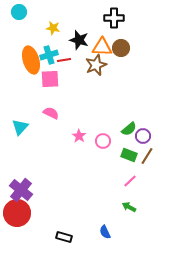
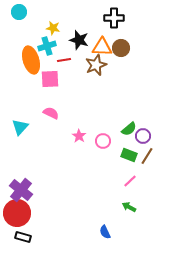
cyan cross: moved 2 px left, 9 px up
black rectangle: moved 41 px left
